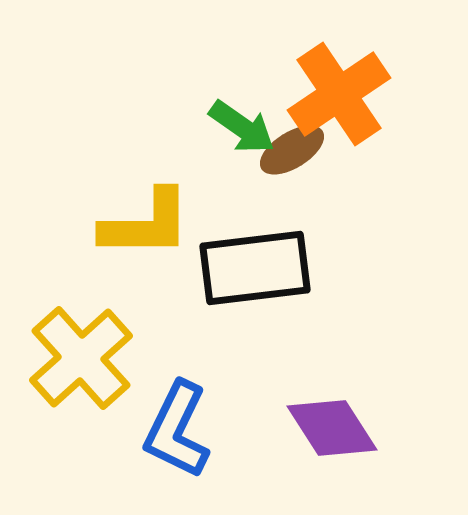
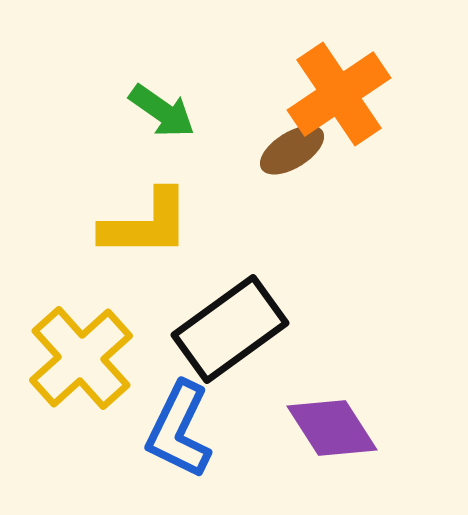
green arrow: moved 80 px left, 16 px up
black rectangle: moved 25 px left, 61 px down; rotated 29 degrees counterclockwise
blue L-shape: moved 2 px right
